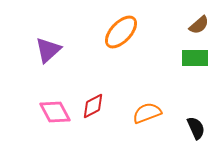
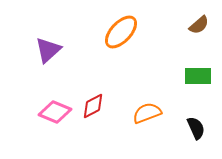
green rectangle: moved 3 px right, 18 px down
pink diamond: rotated 40 degrees counterclockwise
